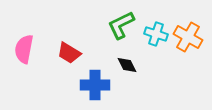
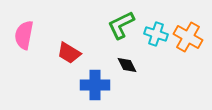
pink semicircle: moved 14 px up
